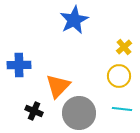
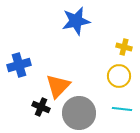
blue star: moved 2 px right, 1 px down; rotated 16 degrees clockwise
yellow cross: rotated 35 degrees counterclockwise
blue cross: rotated 15 degrees counterclockwise
black cross: moved 7 px right, 4 px up
